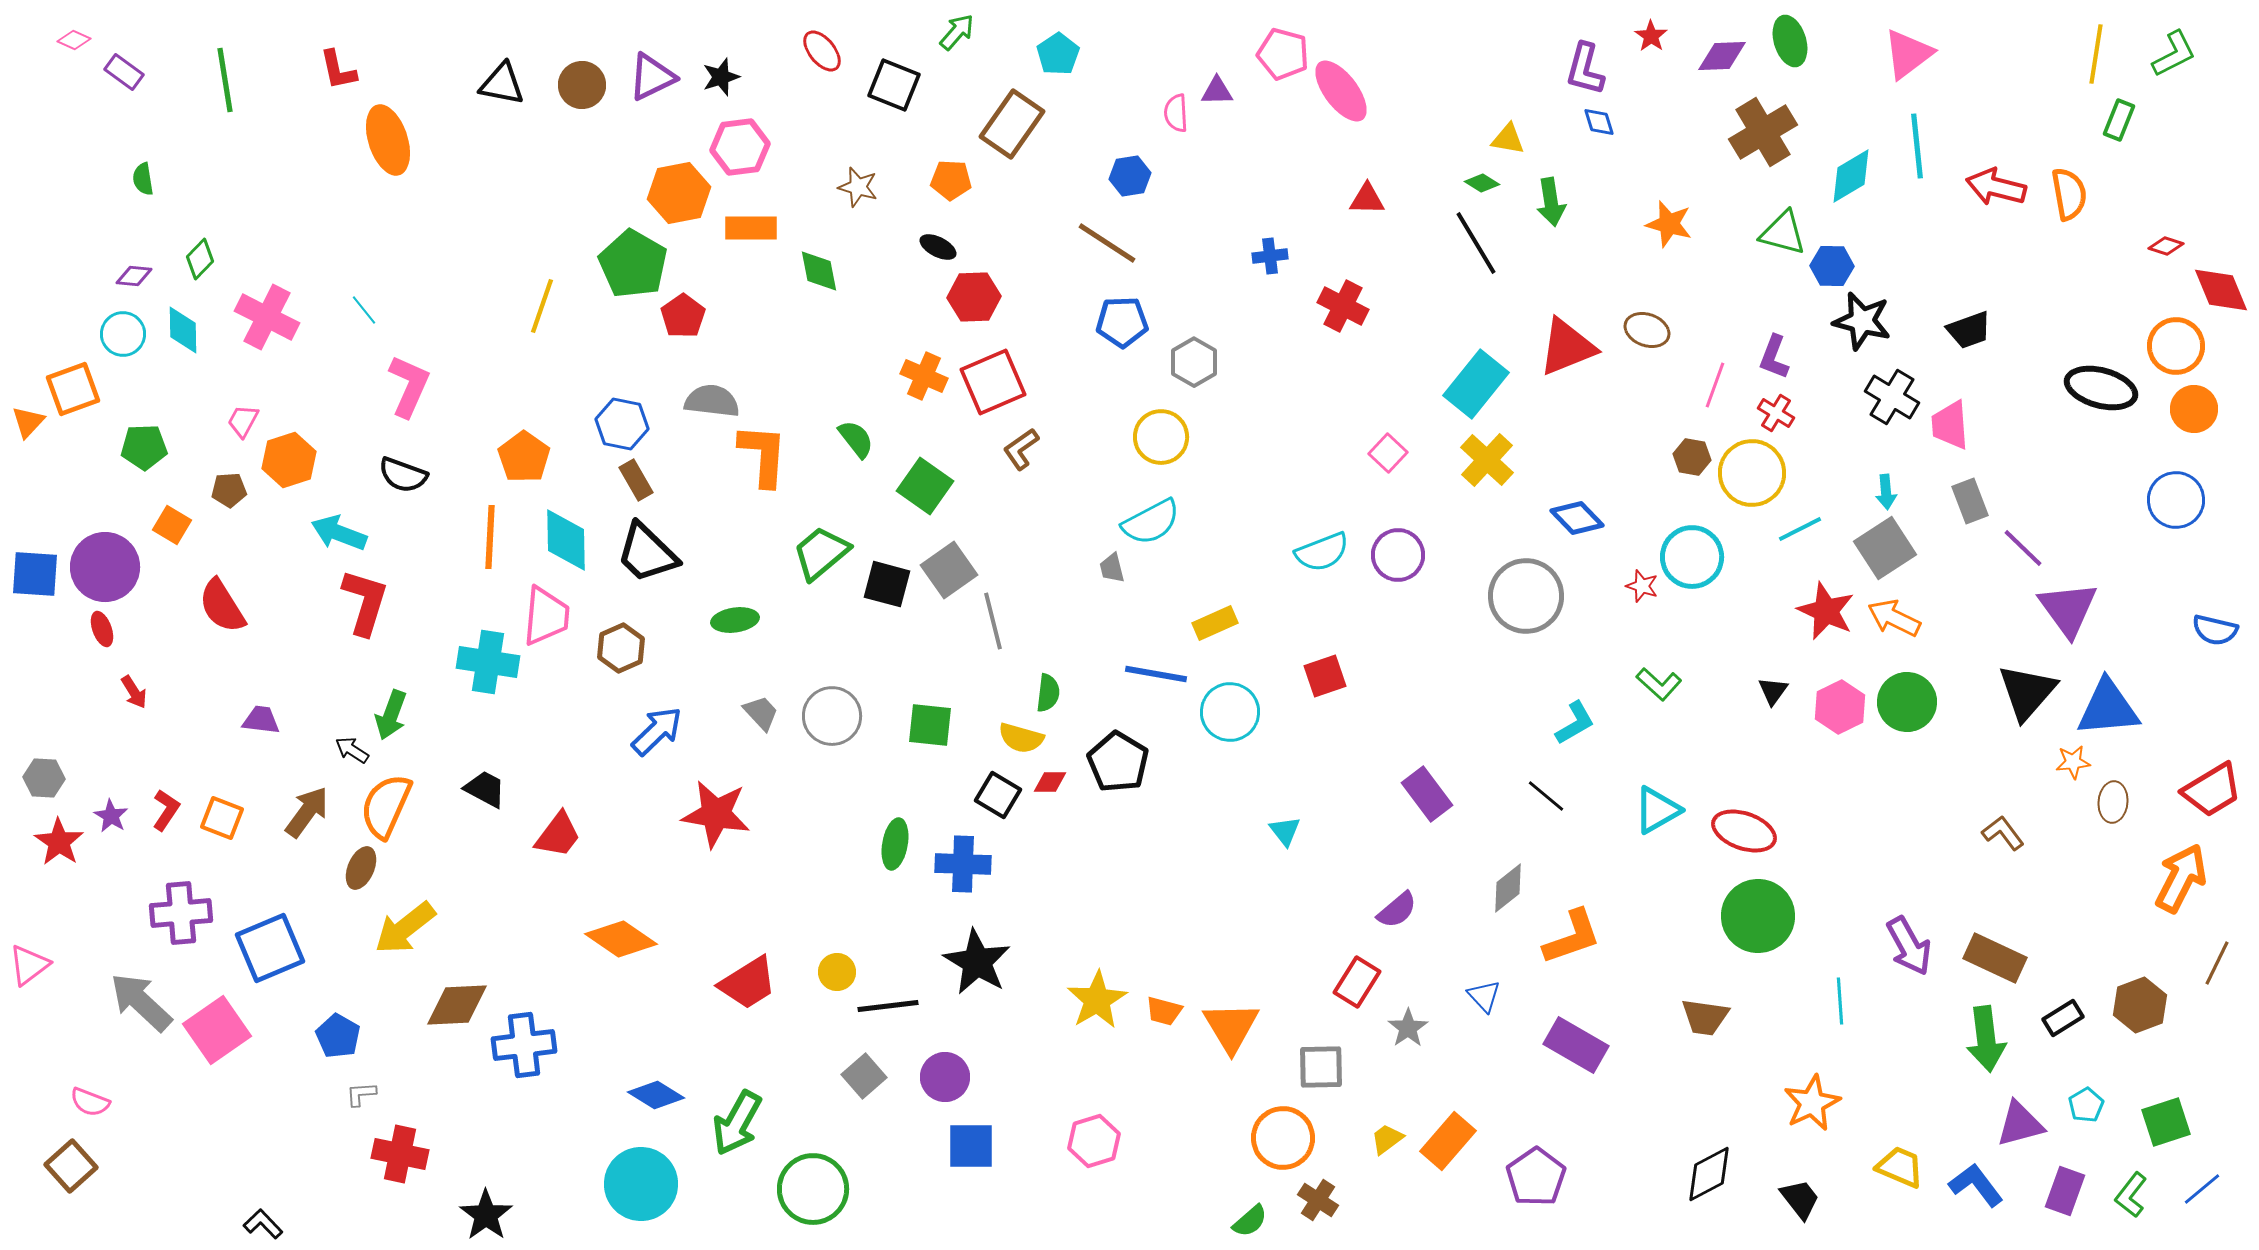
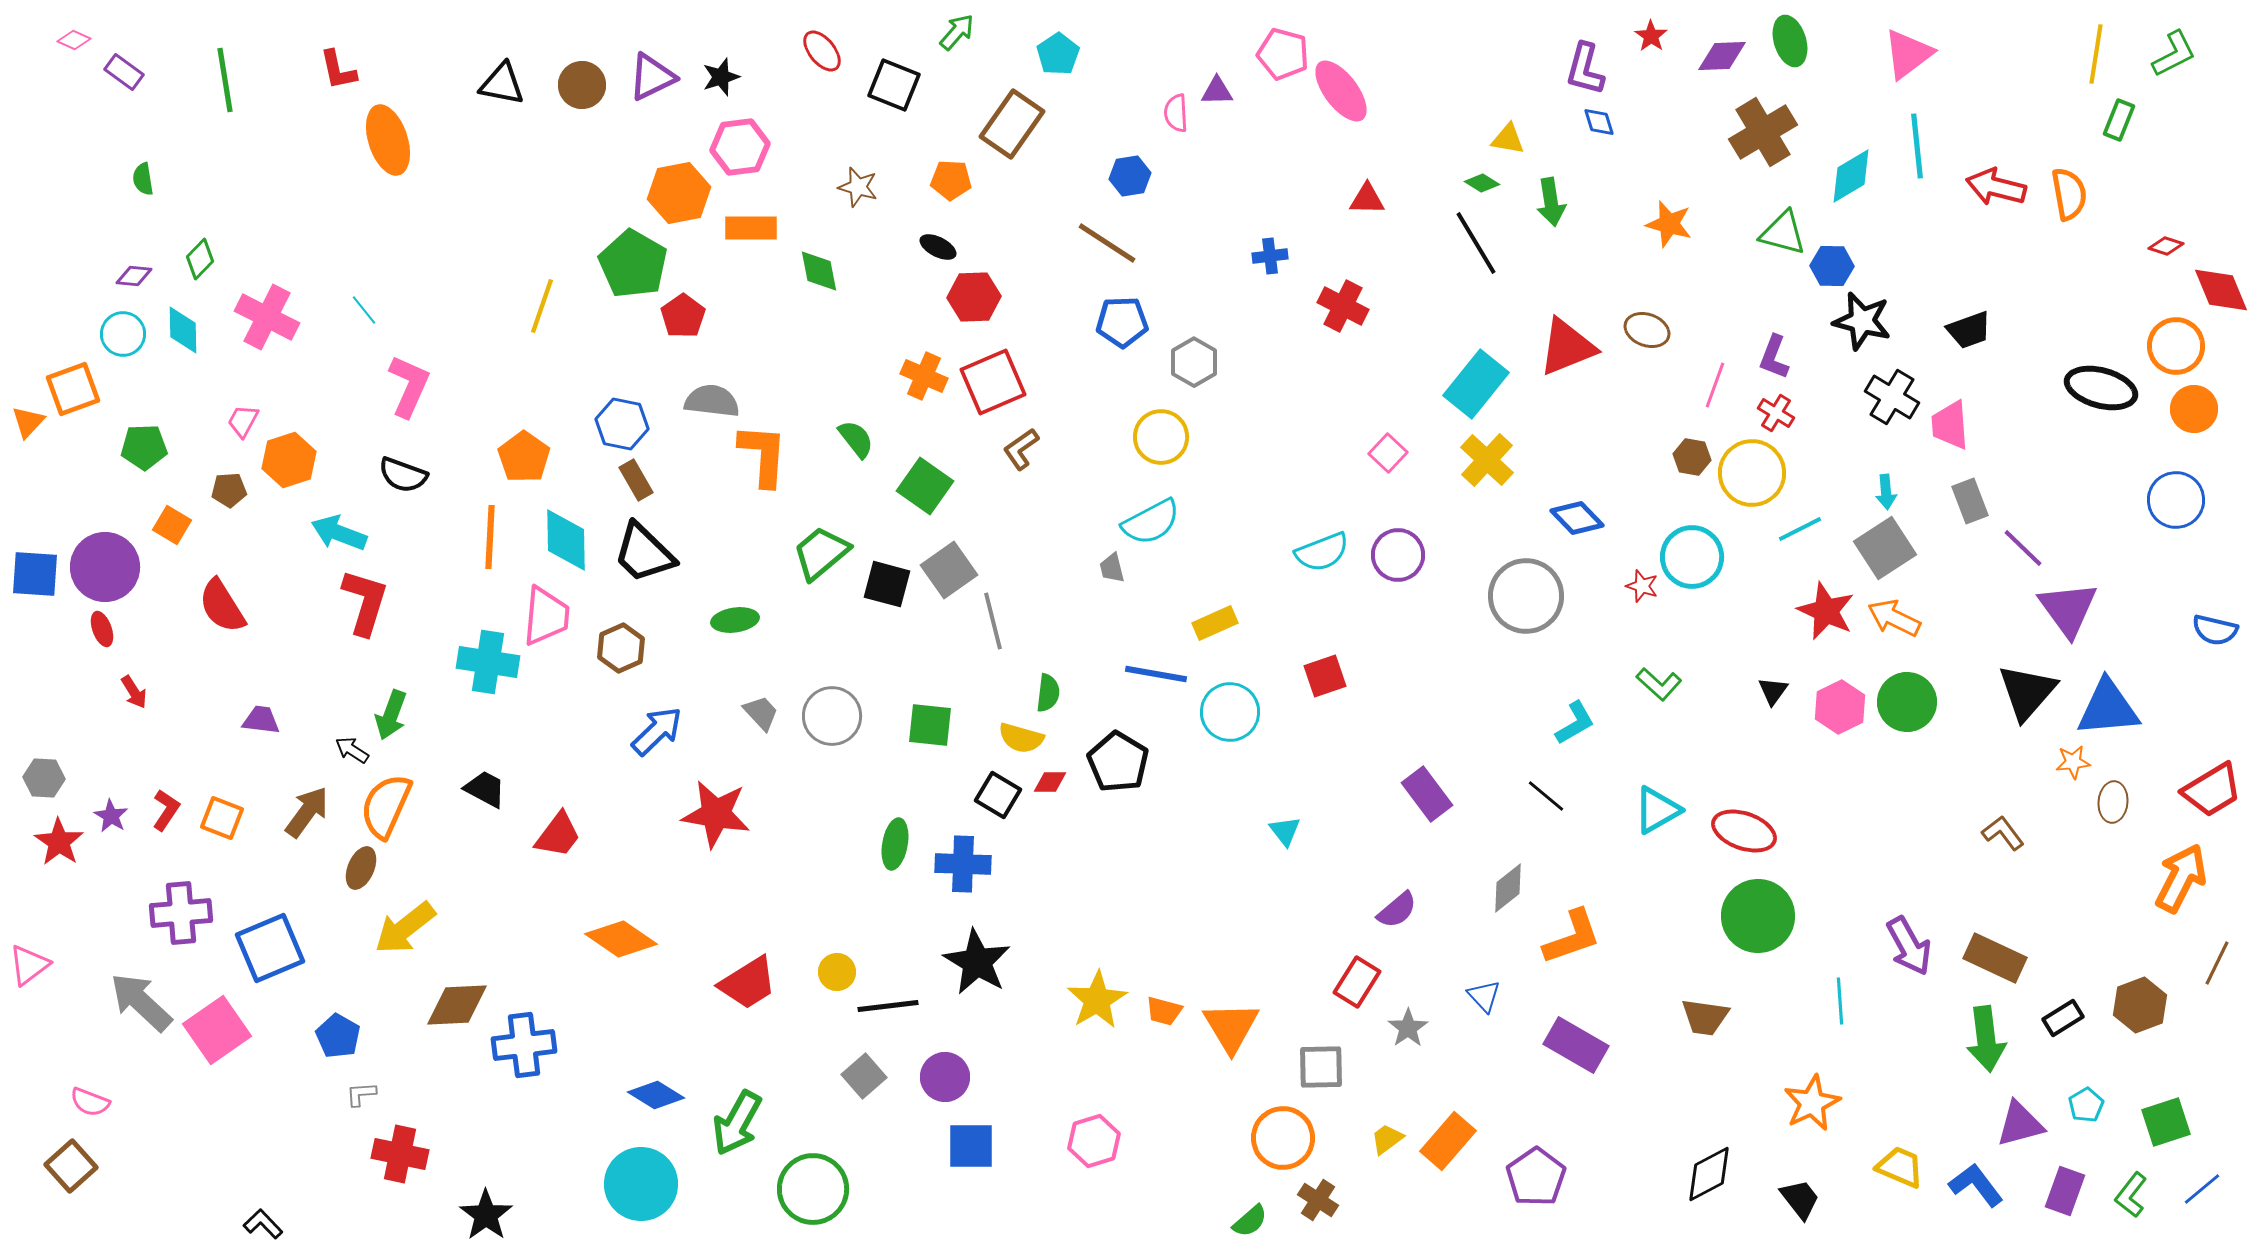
black trapezoid at (647, 553): moved 3 px left
